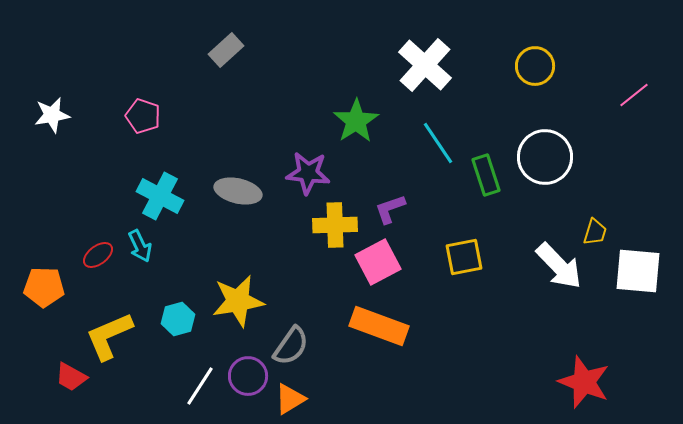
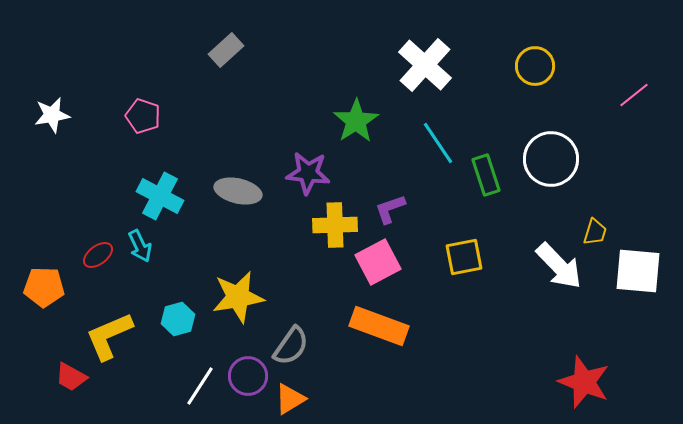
white circle: moved 6 px right, 2 px down
yellow star: moved 4 px up
